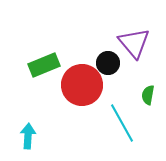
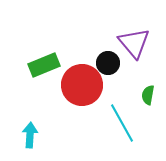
cyan arrow: moved 2 px right, 1 px up
